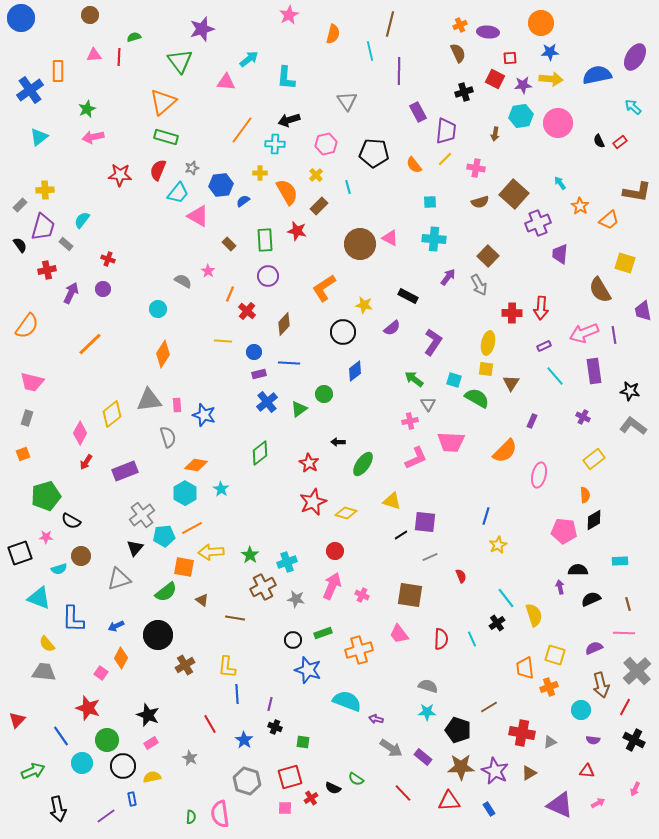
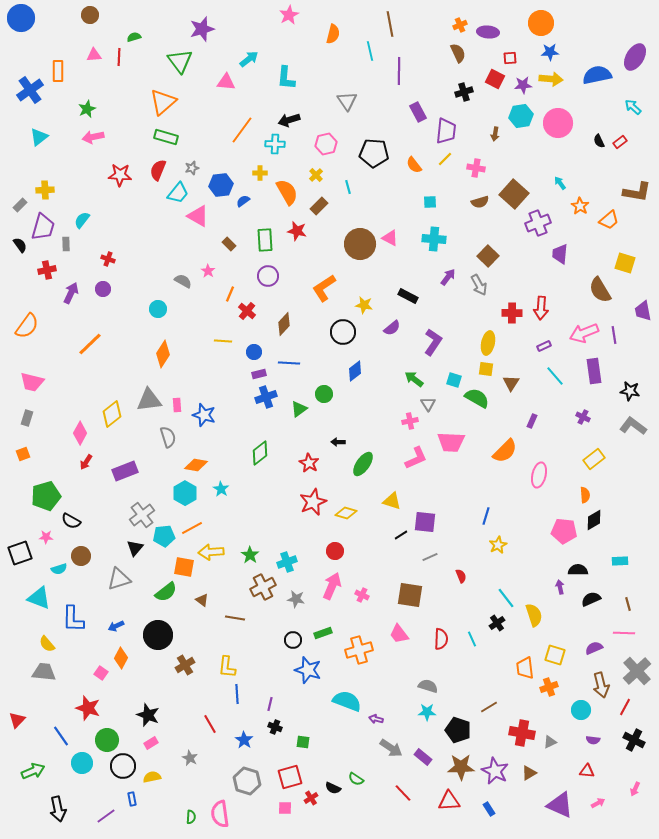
brown line at (390, 24): rotated 25 degrees counterclockwise
gray rectangle at (66, 244): rotated 48 degrees clockwise
blue cross at (267, 402): moved 1 px left, 5 px up; rotated 20 degrees clockwise
